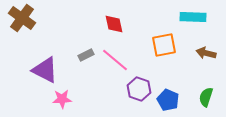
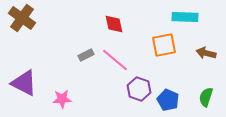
cyan rectangle: moved 8 px left
purple triangle: moved 21 px left, 13 px down
